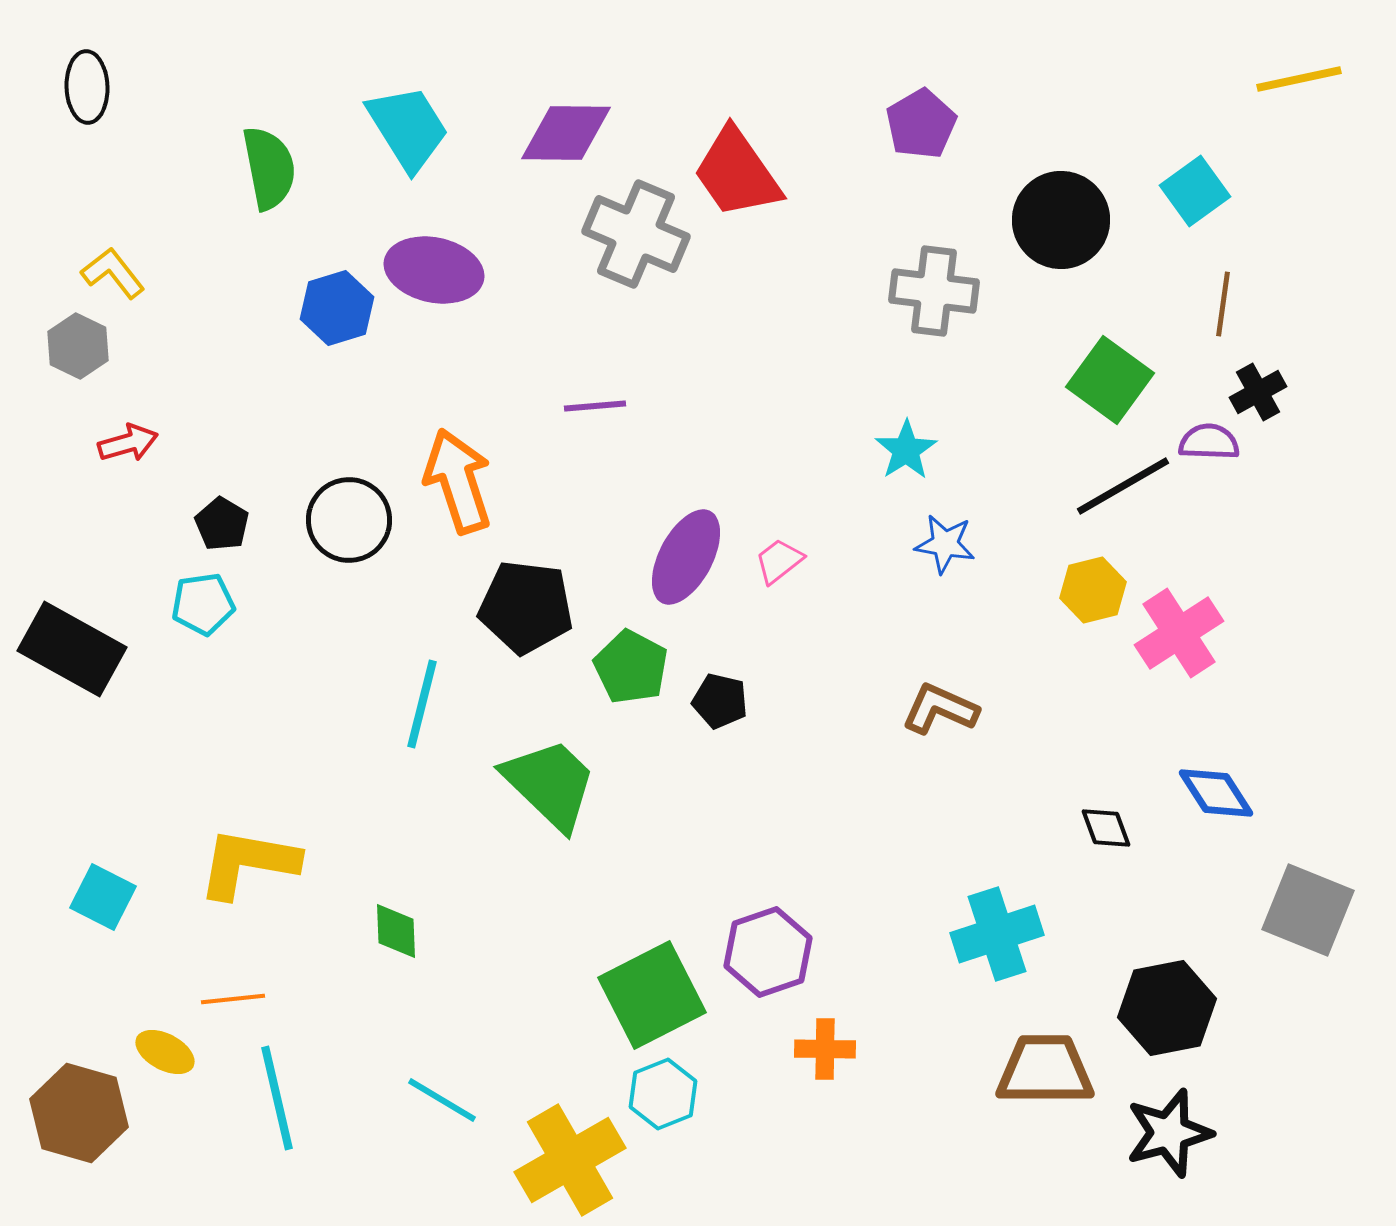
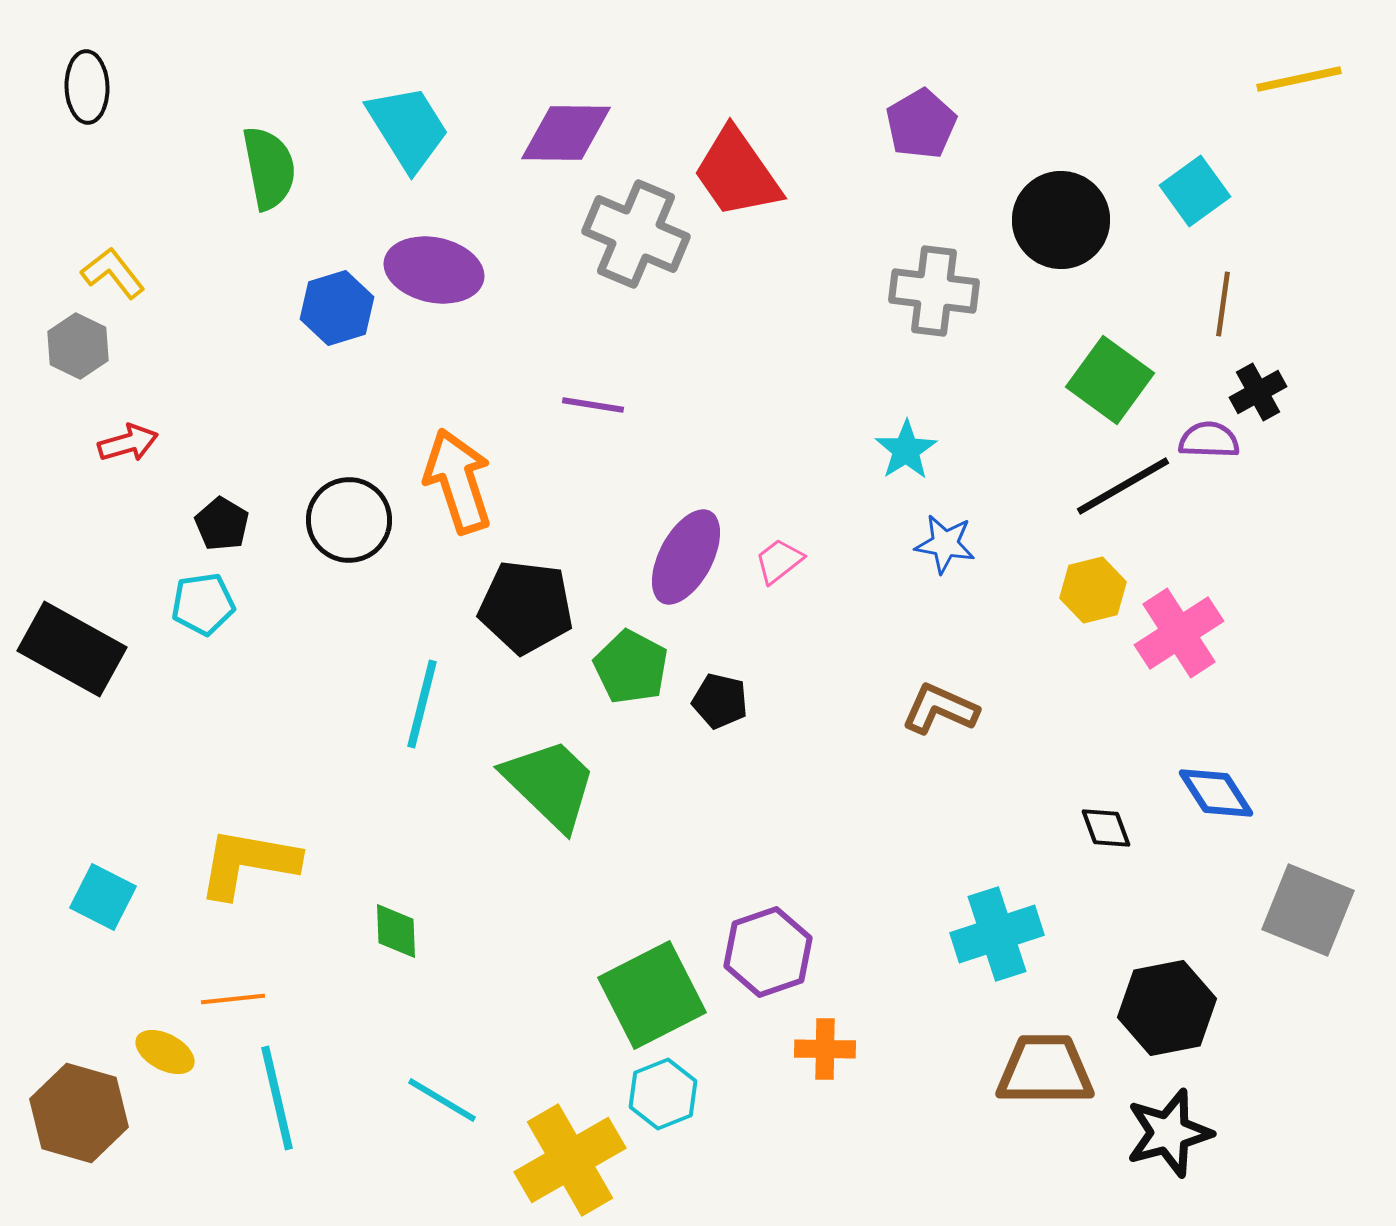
purple line at (595, 406): moved 2 px left, 1 px up; rotated 14 degrees clockwise
purple semicircle at (1209, 442): moved 2 px up
